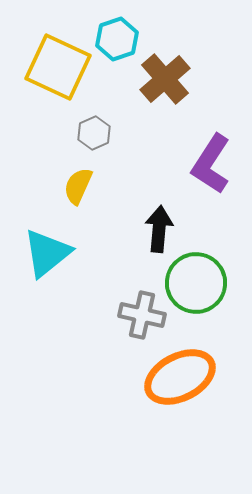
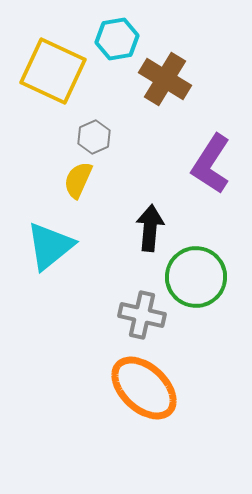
cyan hexagon: rotated 9 degrees clockwise
yellow square: moved 5 px left, 4 px down
brown cross: rotated 18 degrees counterclockwise
gray hexagon: moved 4 px down
yellow semicircle: moved 6 px up
black arrow: moved 9 px left, 1 px up
cyan triangle: moved 3 px right, 7 px up
green circle: moved 6 px up
orange ellipse: moved 36 px left, 11 px down; rotated 70 degrees clockwise
